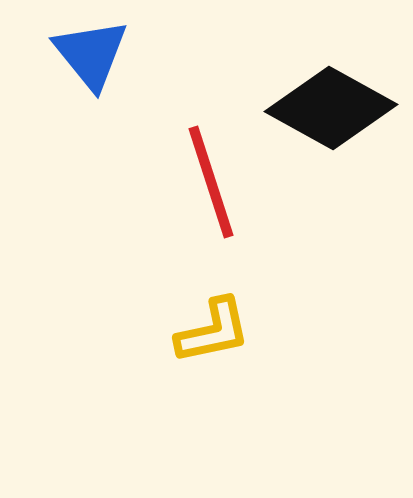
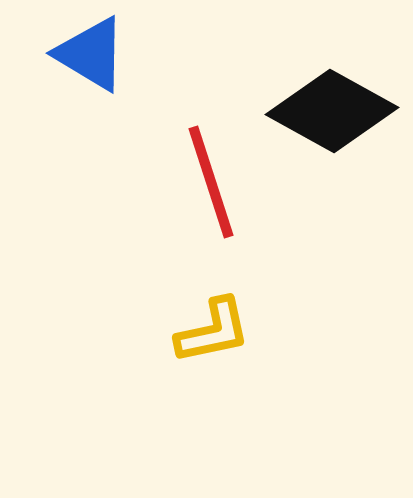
blue triangle: rotated 20 degrees counterclockwise
black diamond: moved 1 px right, 3 px down
